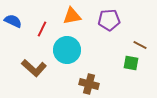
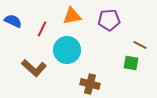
brown cross: moved 1 px right
